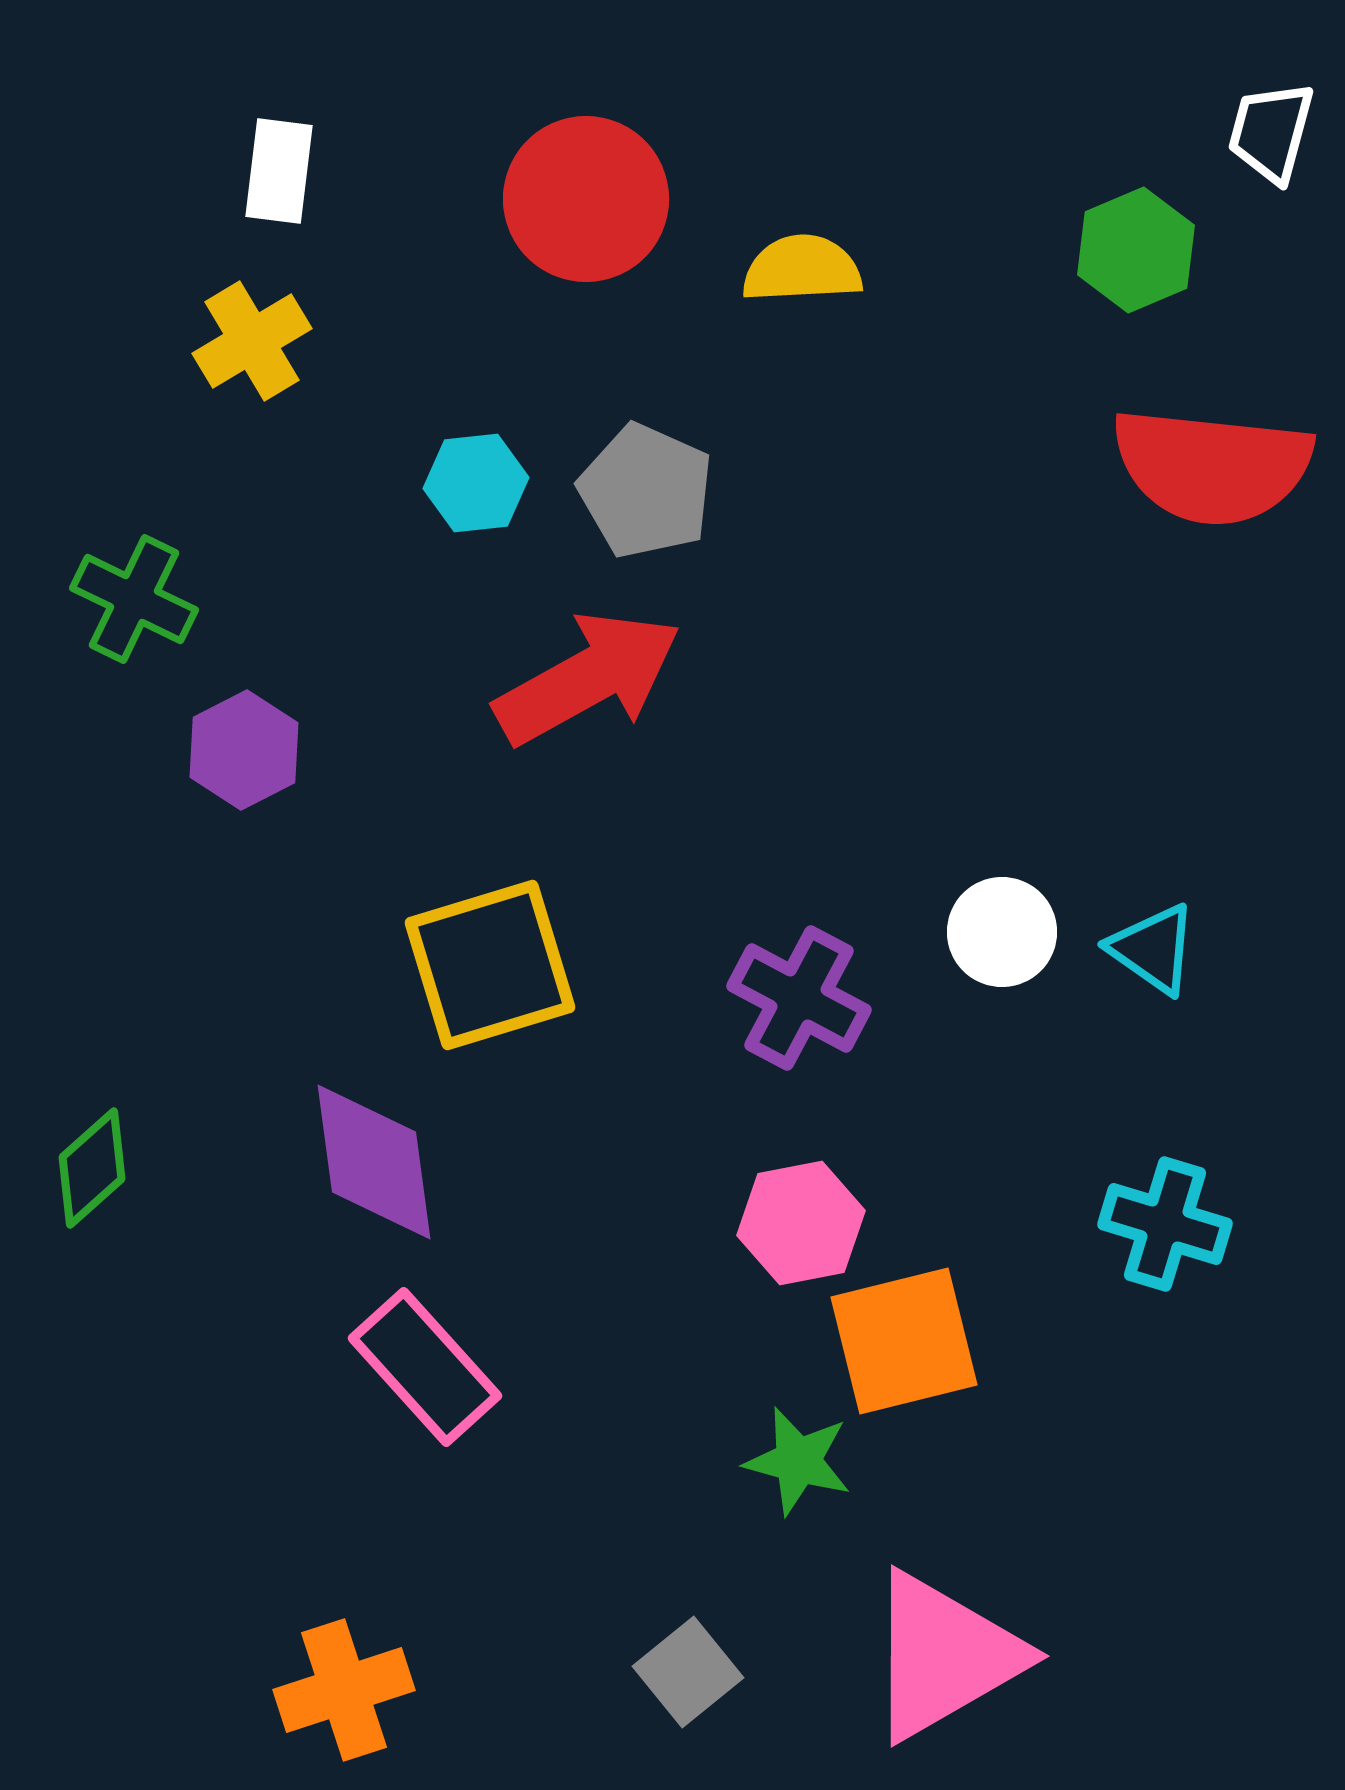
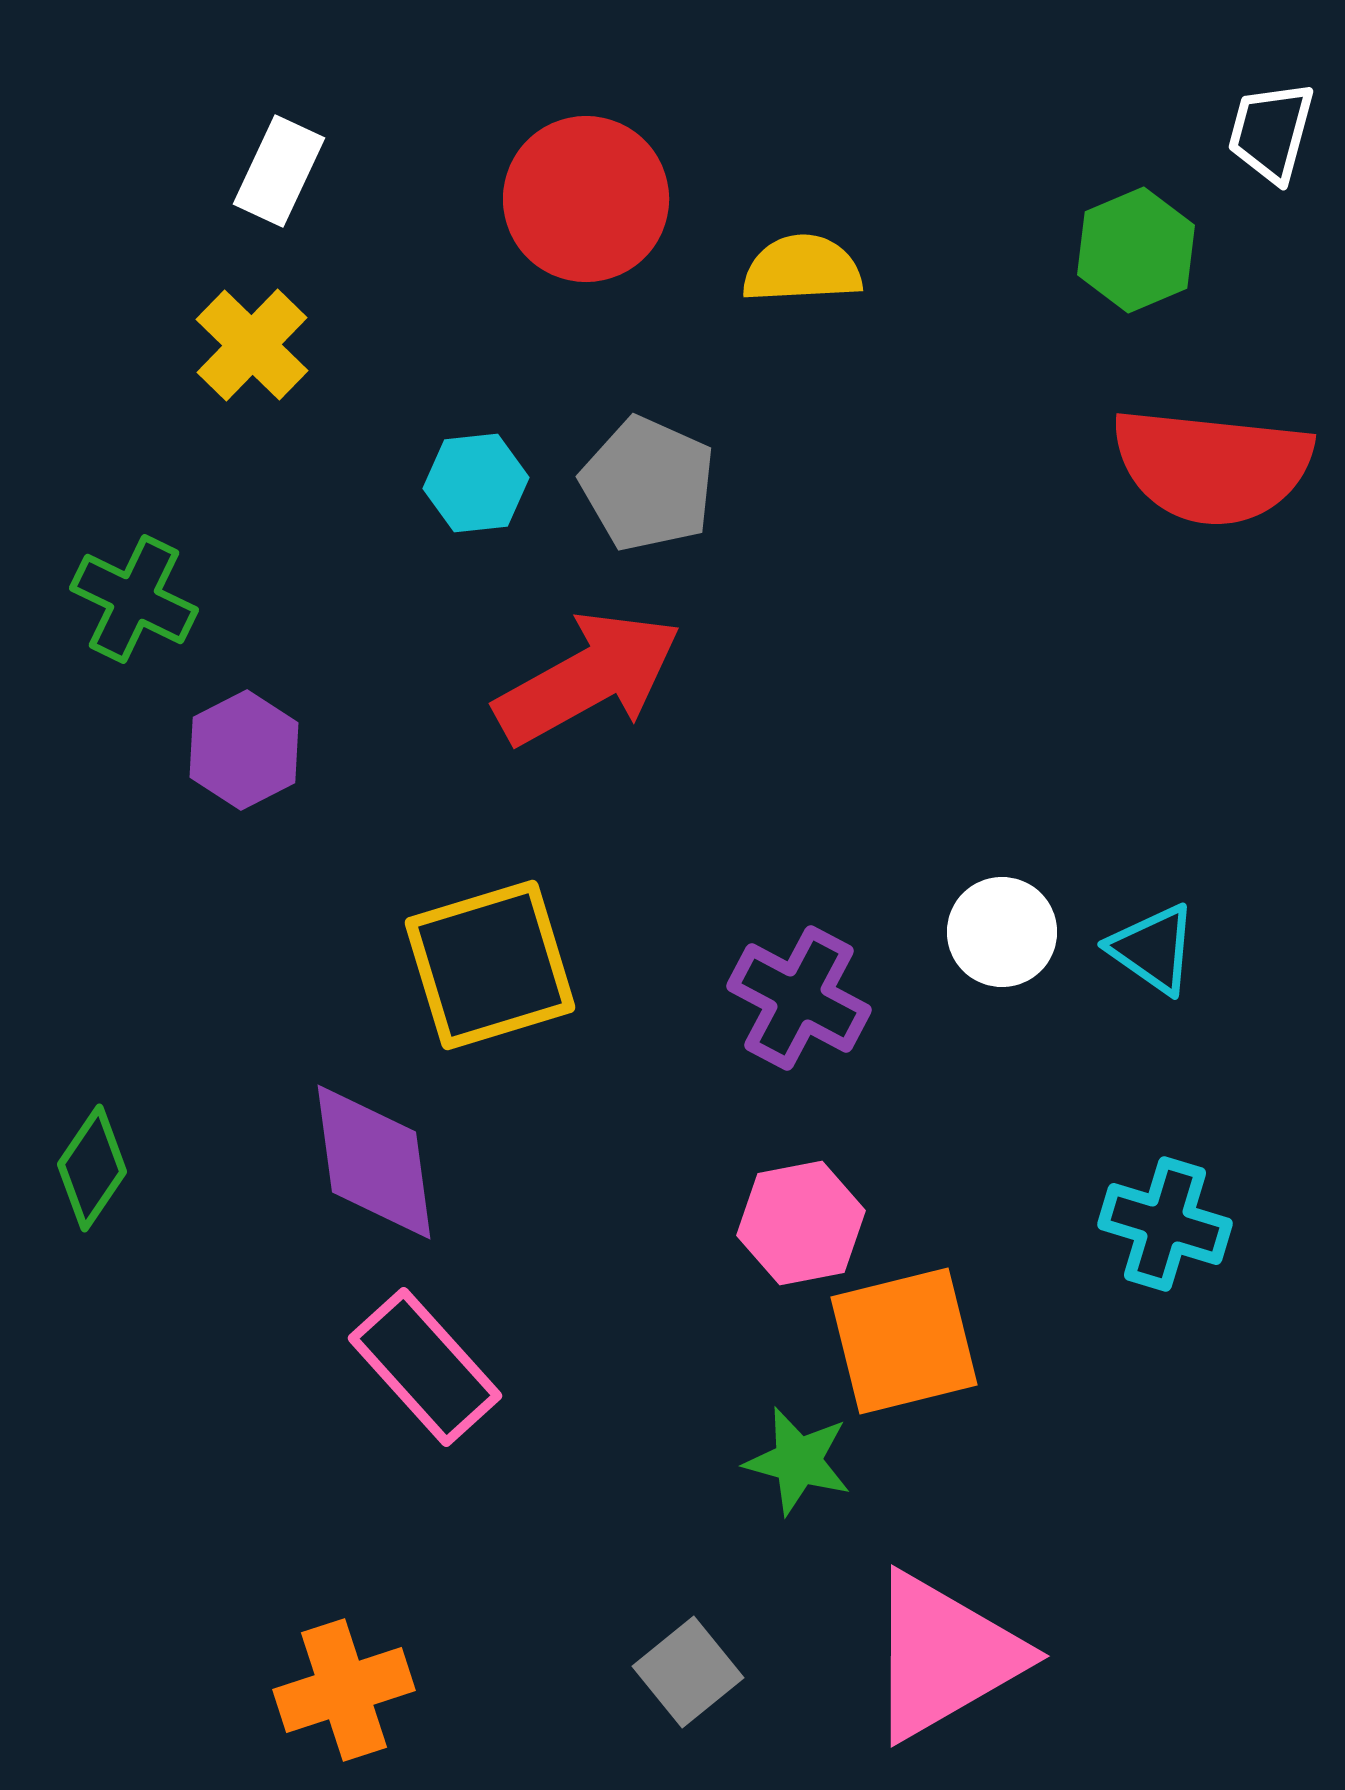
white rectangle: rotated 18 degrees clockwise
yellow cross: moved 4 px down; rotated 15 degrees counterclockwise
gray pentagon: moved 2 px right, 7 px up
green diamond: rotated 14 degrees counterclockwise
